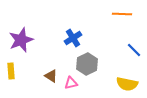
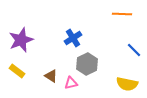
yellow rectangle: moved 6 px right; rotated 49 degrees counterclockwise
